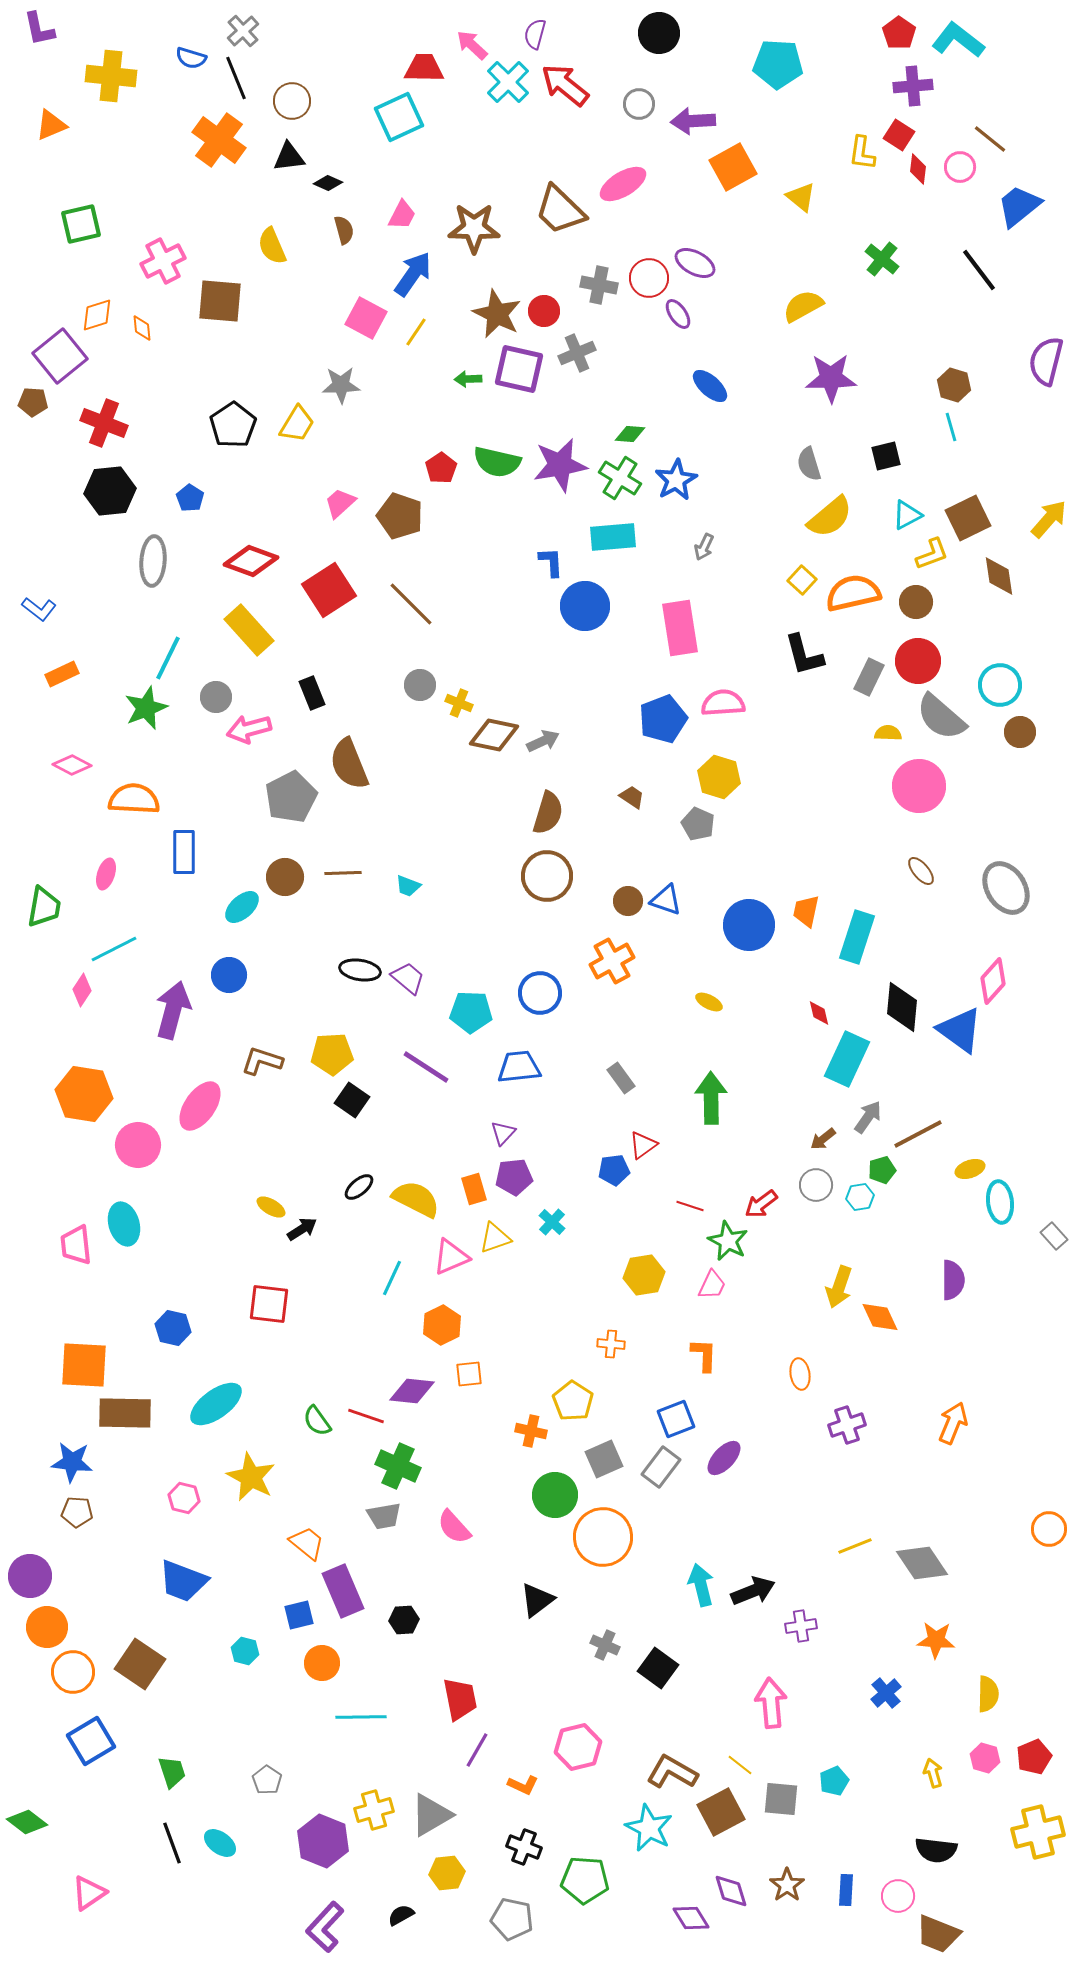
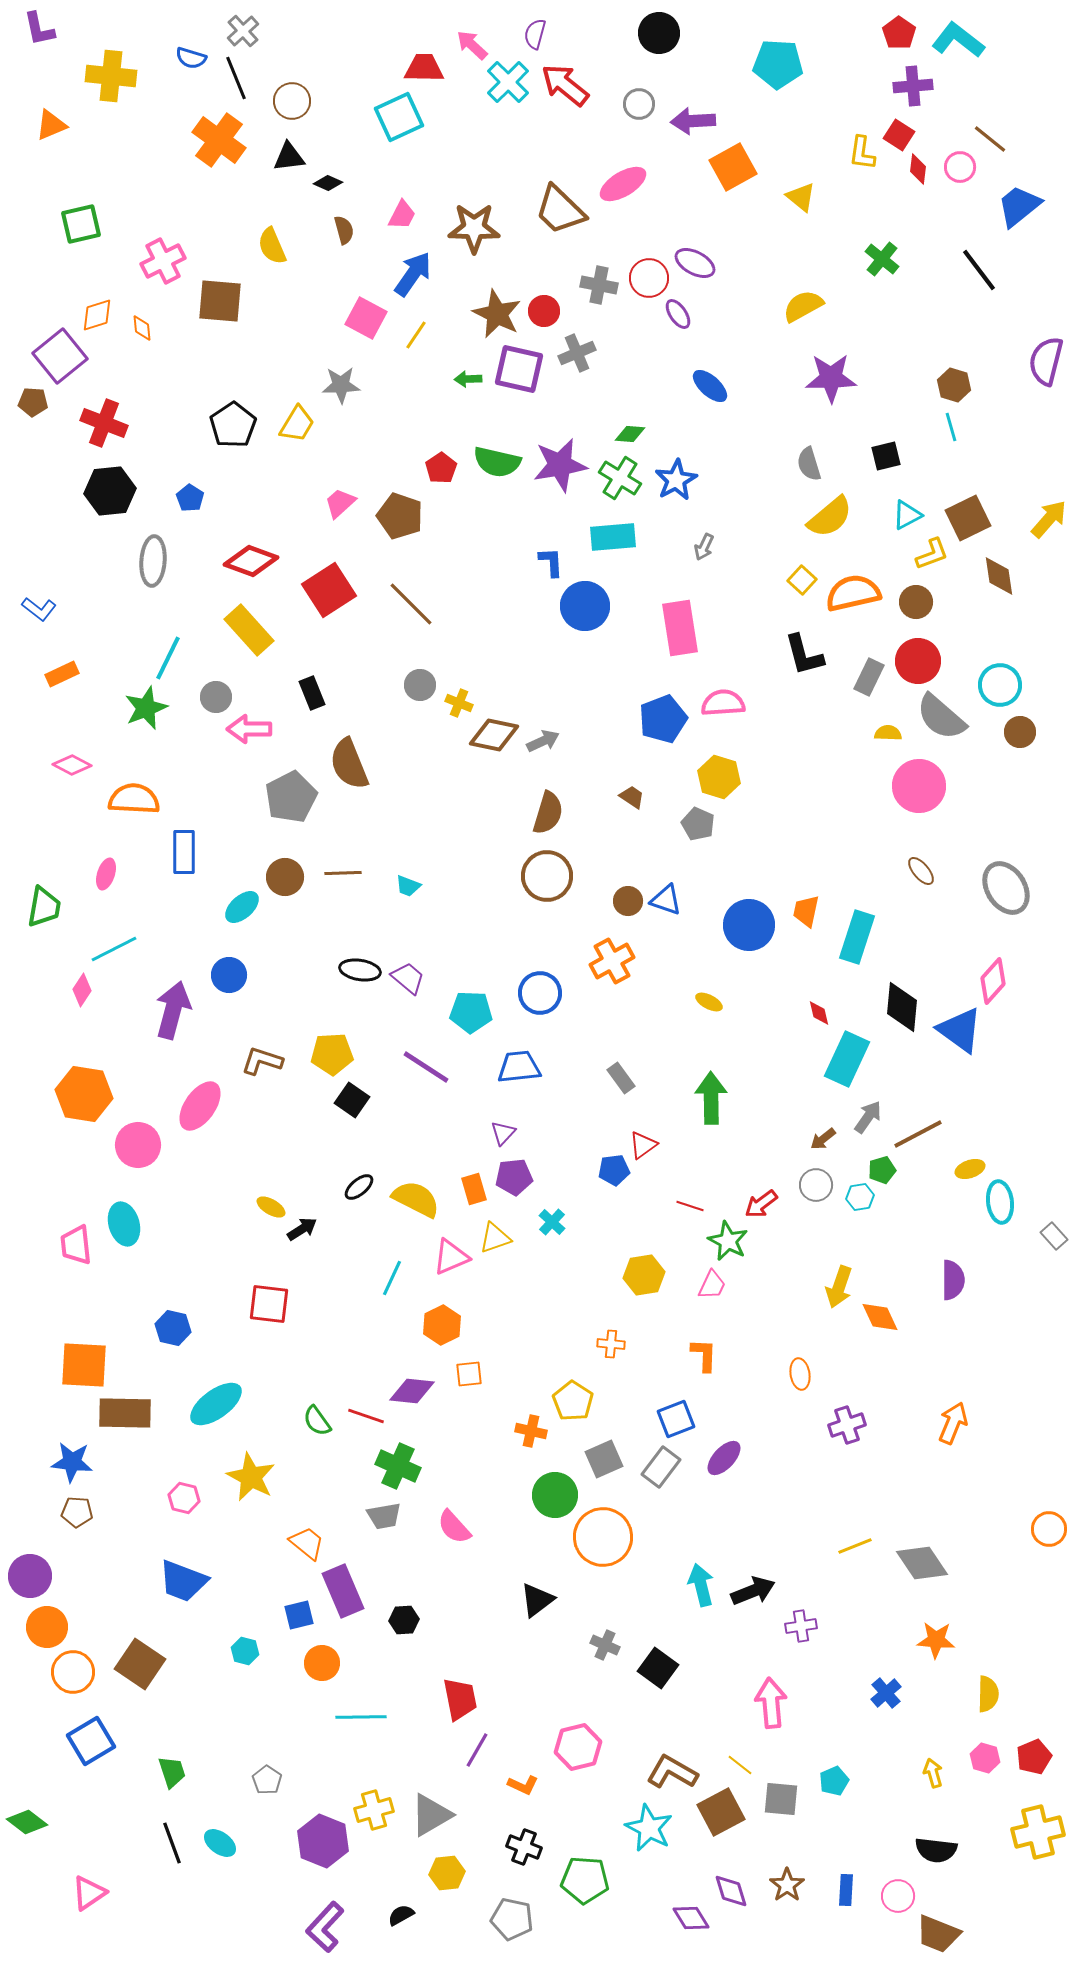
yellow line at (416, 332): moved 3 px down
pink arrow at (249, 729): rotated 15 degrees clockwise
